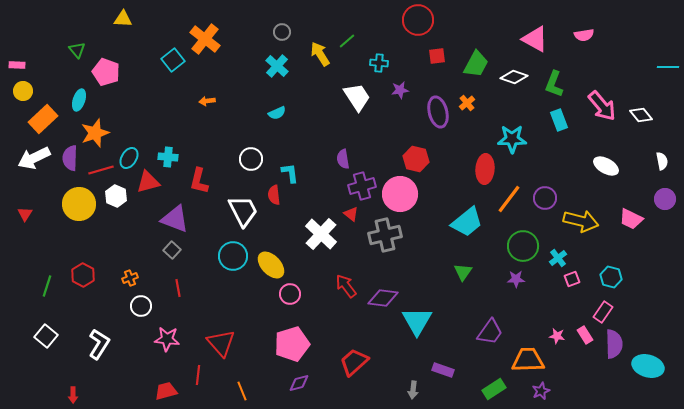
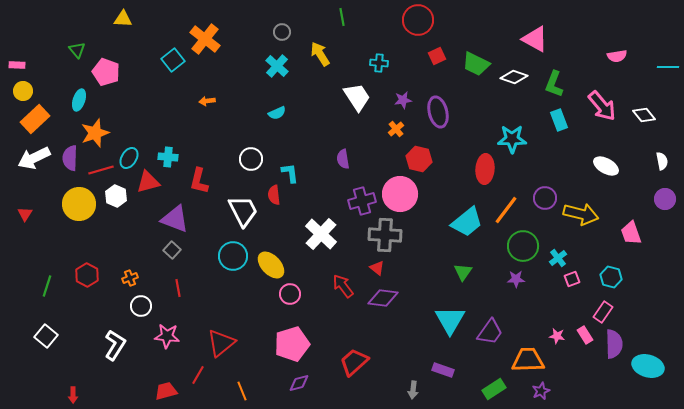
pink semicircle at (584, 35): moved 33 px right, 21 px down
green line at (347, 41): moved 5 px left, 24 px up; rotated 60 degrees counterclockwise
red square at (437, 56): rotated 18 degrees counterclockwise
green trapezoid at (476, 64): rotated 88 degrees clockwise
purple star at (400, 90): moved 3 px right, 10 px down
orange cross at (467, 103): moved 71 px left, 26 px down
white diamond at (641, 115): moved 3 px right
orange rectangle at (43, 119): moved 8 px left
red hexagon at (416, 159): moved 3 px right
purple cross at (362, 186): moved 15 px down
orange line at (509, 199): moved 3 px left, 11 px down
red triangle at (351, 214): moved 26 px right, 54 px down
pink trapezoid at (631, 219): moved 14 px down; rotated 45 degrees clockwise
yellow arrow at (581, 221): moved 7 px up
gray cross at (385, 235): rotated 16 degrees clockwise
red hexagon at (83, 275): moved 4 px right
red arrow at (346, 286): moved 3 px left
cyan triangle at (417, 321): moved 33 px right, 1 px up
pink star at (167, 339): moved 3 px up
red triangle at (221, 343): rotated 32 degrees clockwise
white L-shape at (99, 344): moved 16 px right, 1 px down
red line at (198, 375): rotated 24 degrees clockwise
